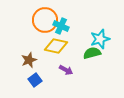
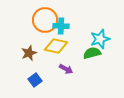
cyan cross: rotated 21 degrees counterclockwise
brown star: moved 7 px up
purple arrow: moved 1 px up
